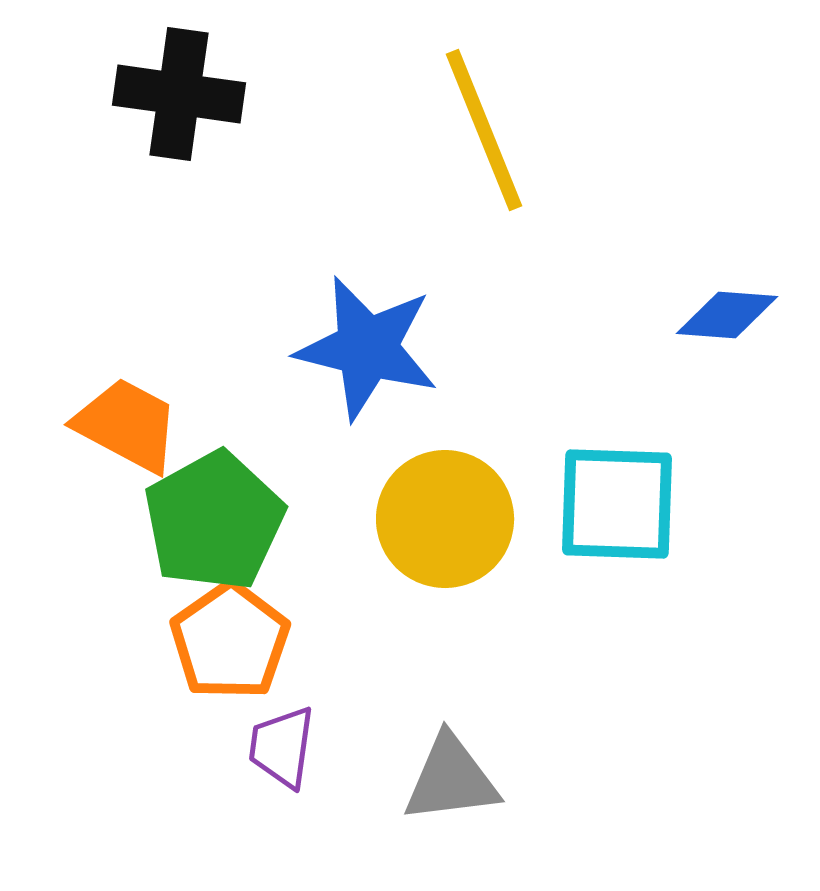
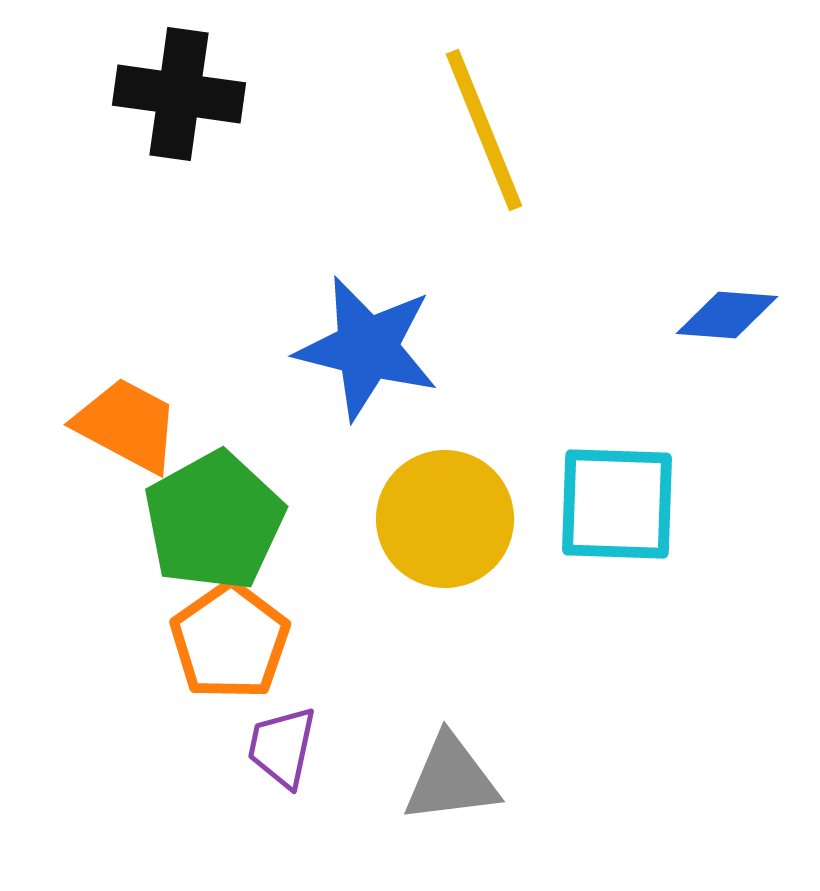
purple trapezoid: rotated 4 degrees clockwise
